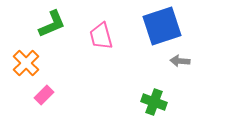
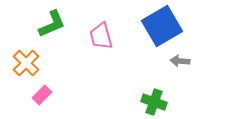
blue square: rotated 12 degrees counterclockwise
pink rectangle: moved 2 px left
